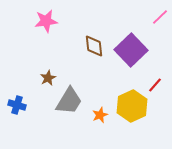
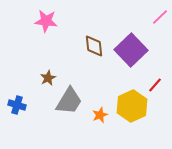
pink star: rotated 15 degrees clockwise
